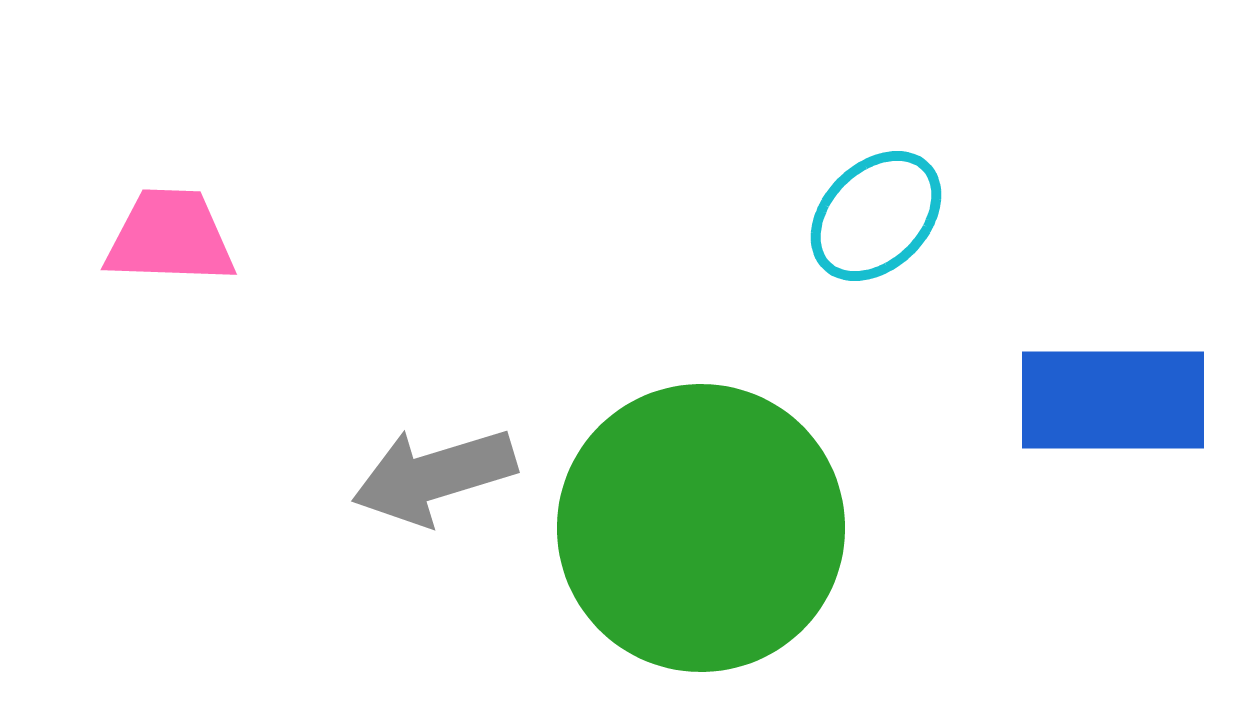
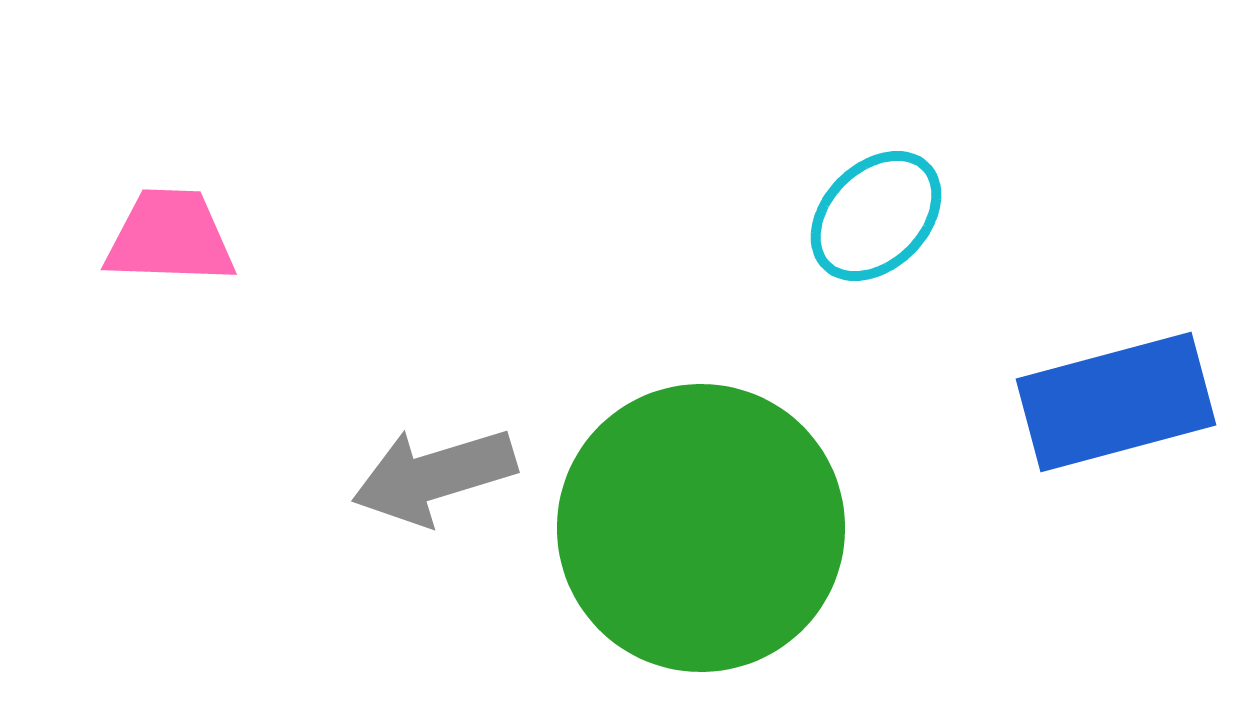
blue rectangle: moved 3 px right, 2 px down; rotated 15 degrees counterclockwise
